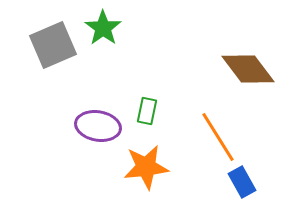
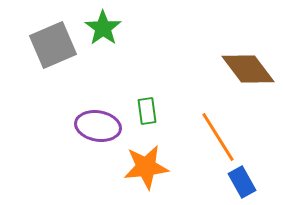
green rectangle: rotated 20 degrees counterclockwise
